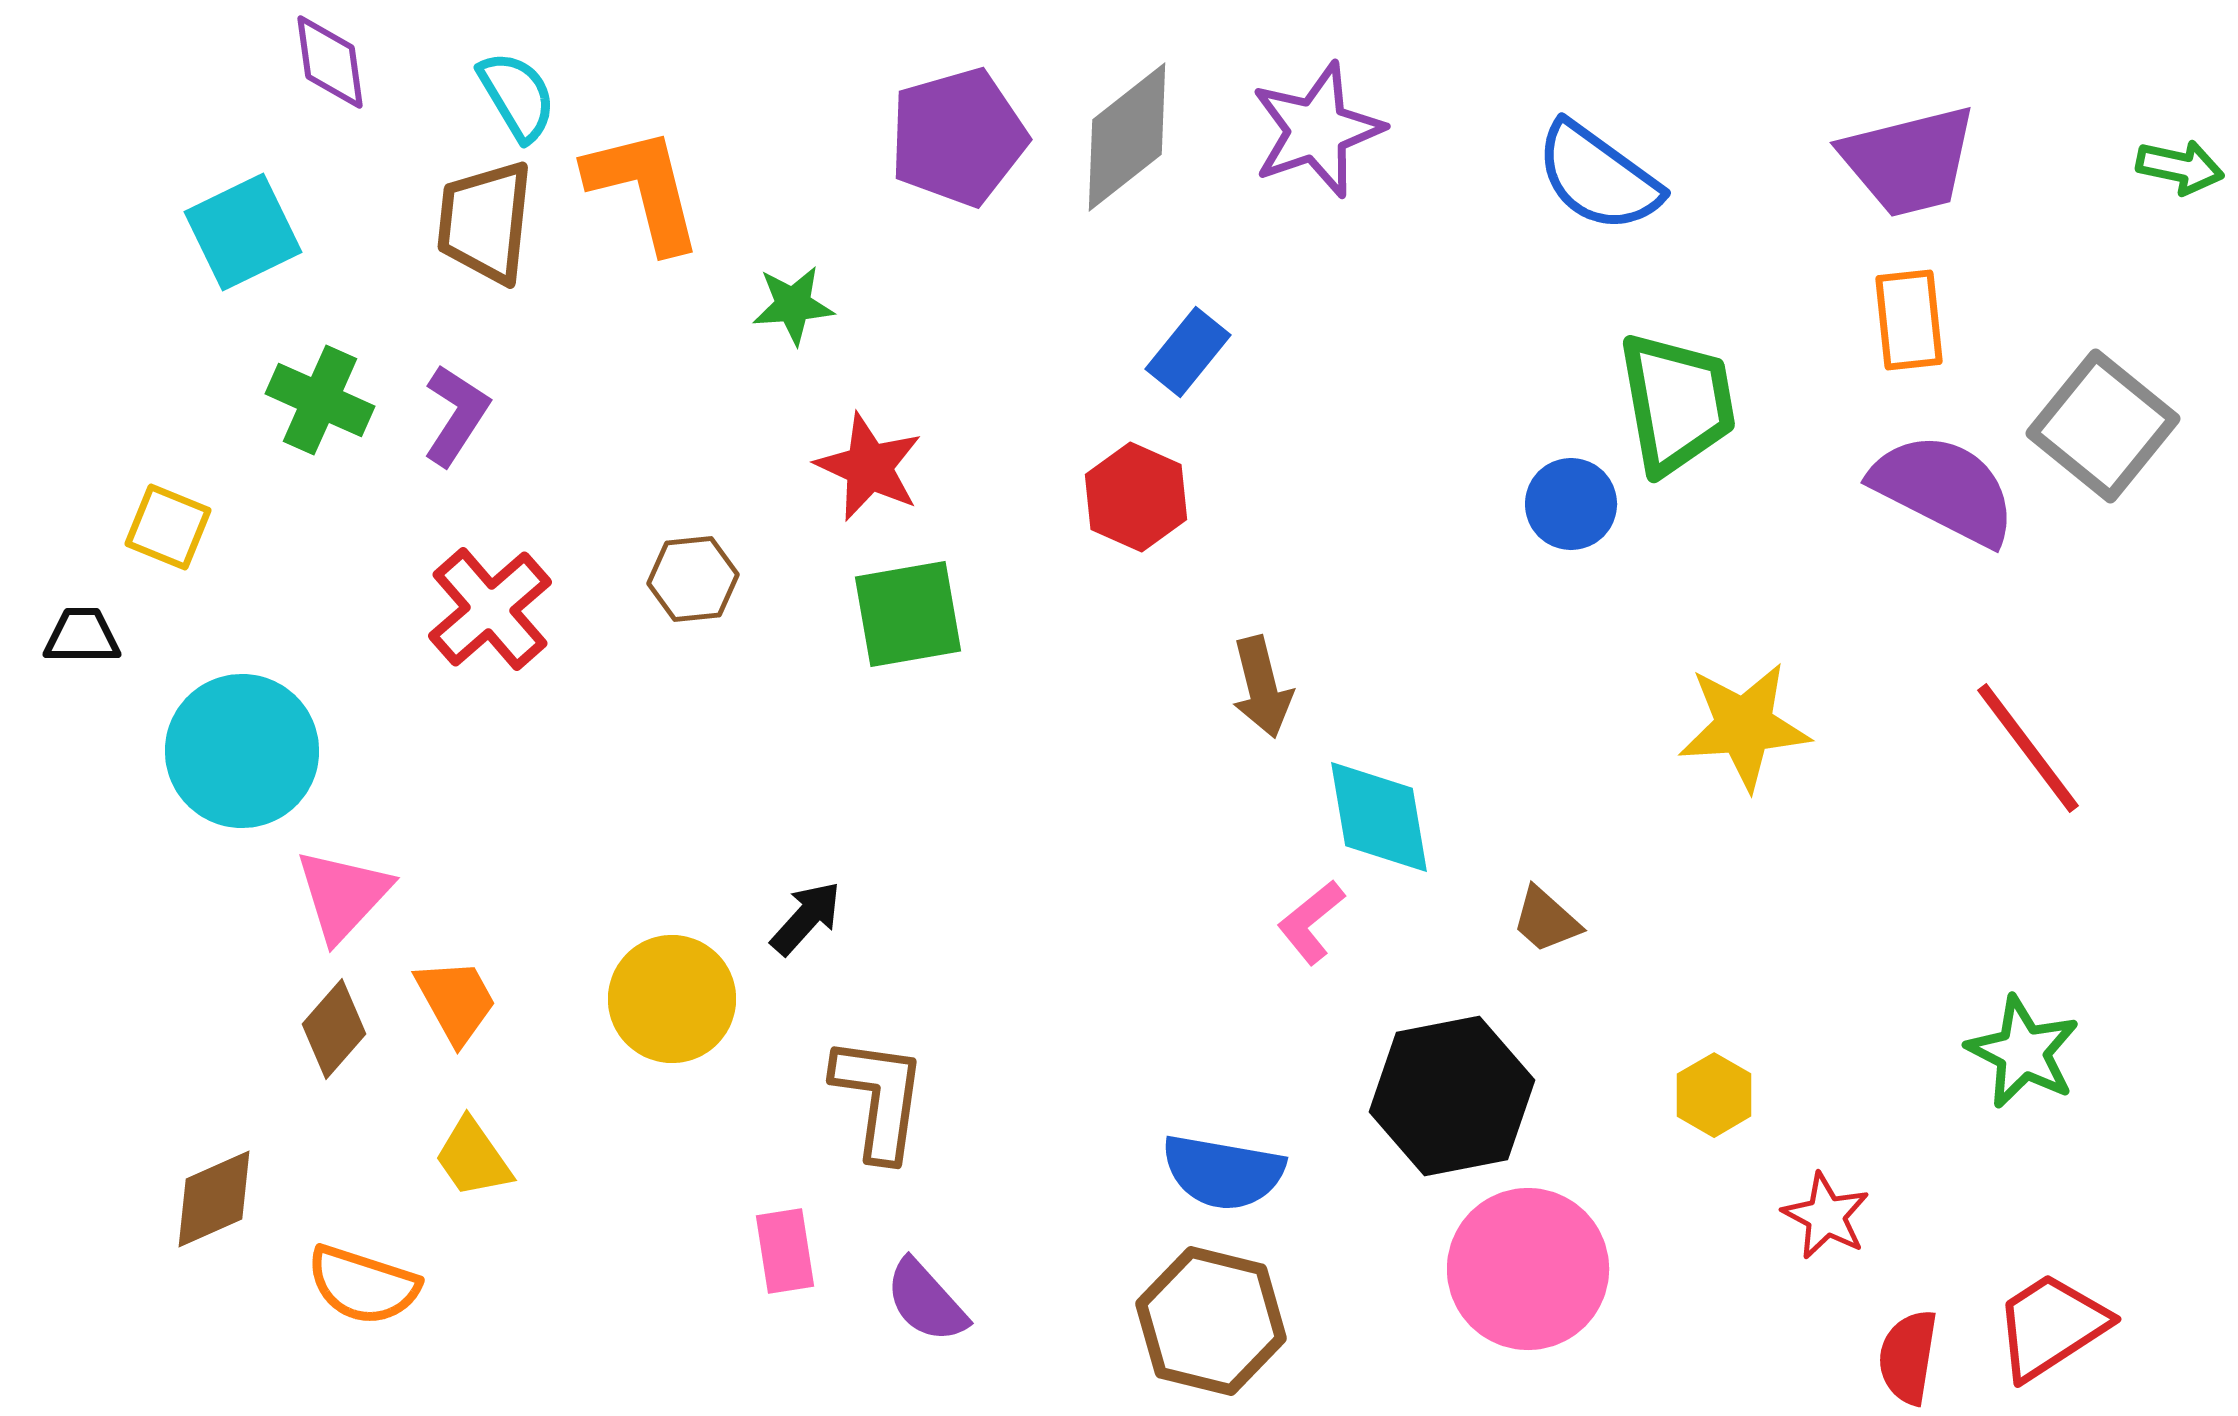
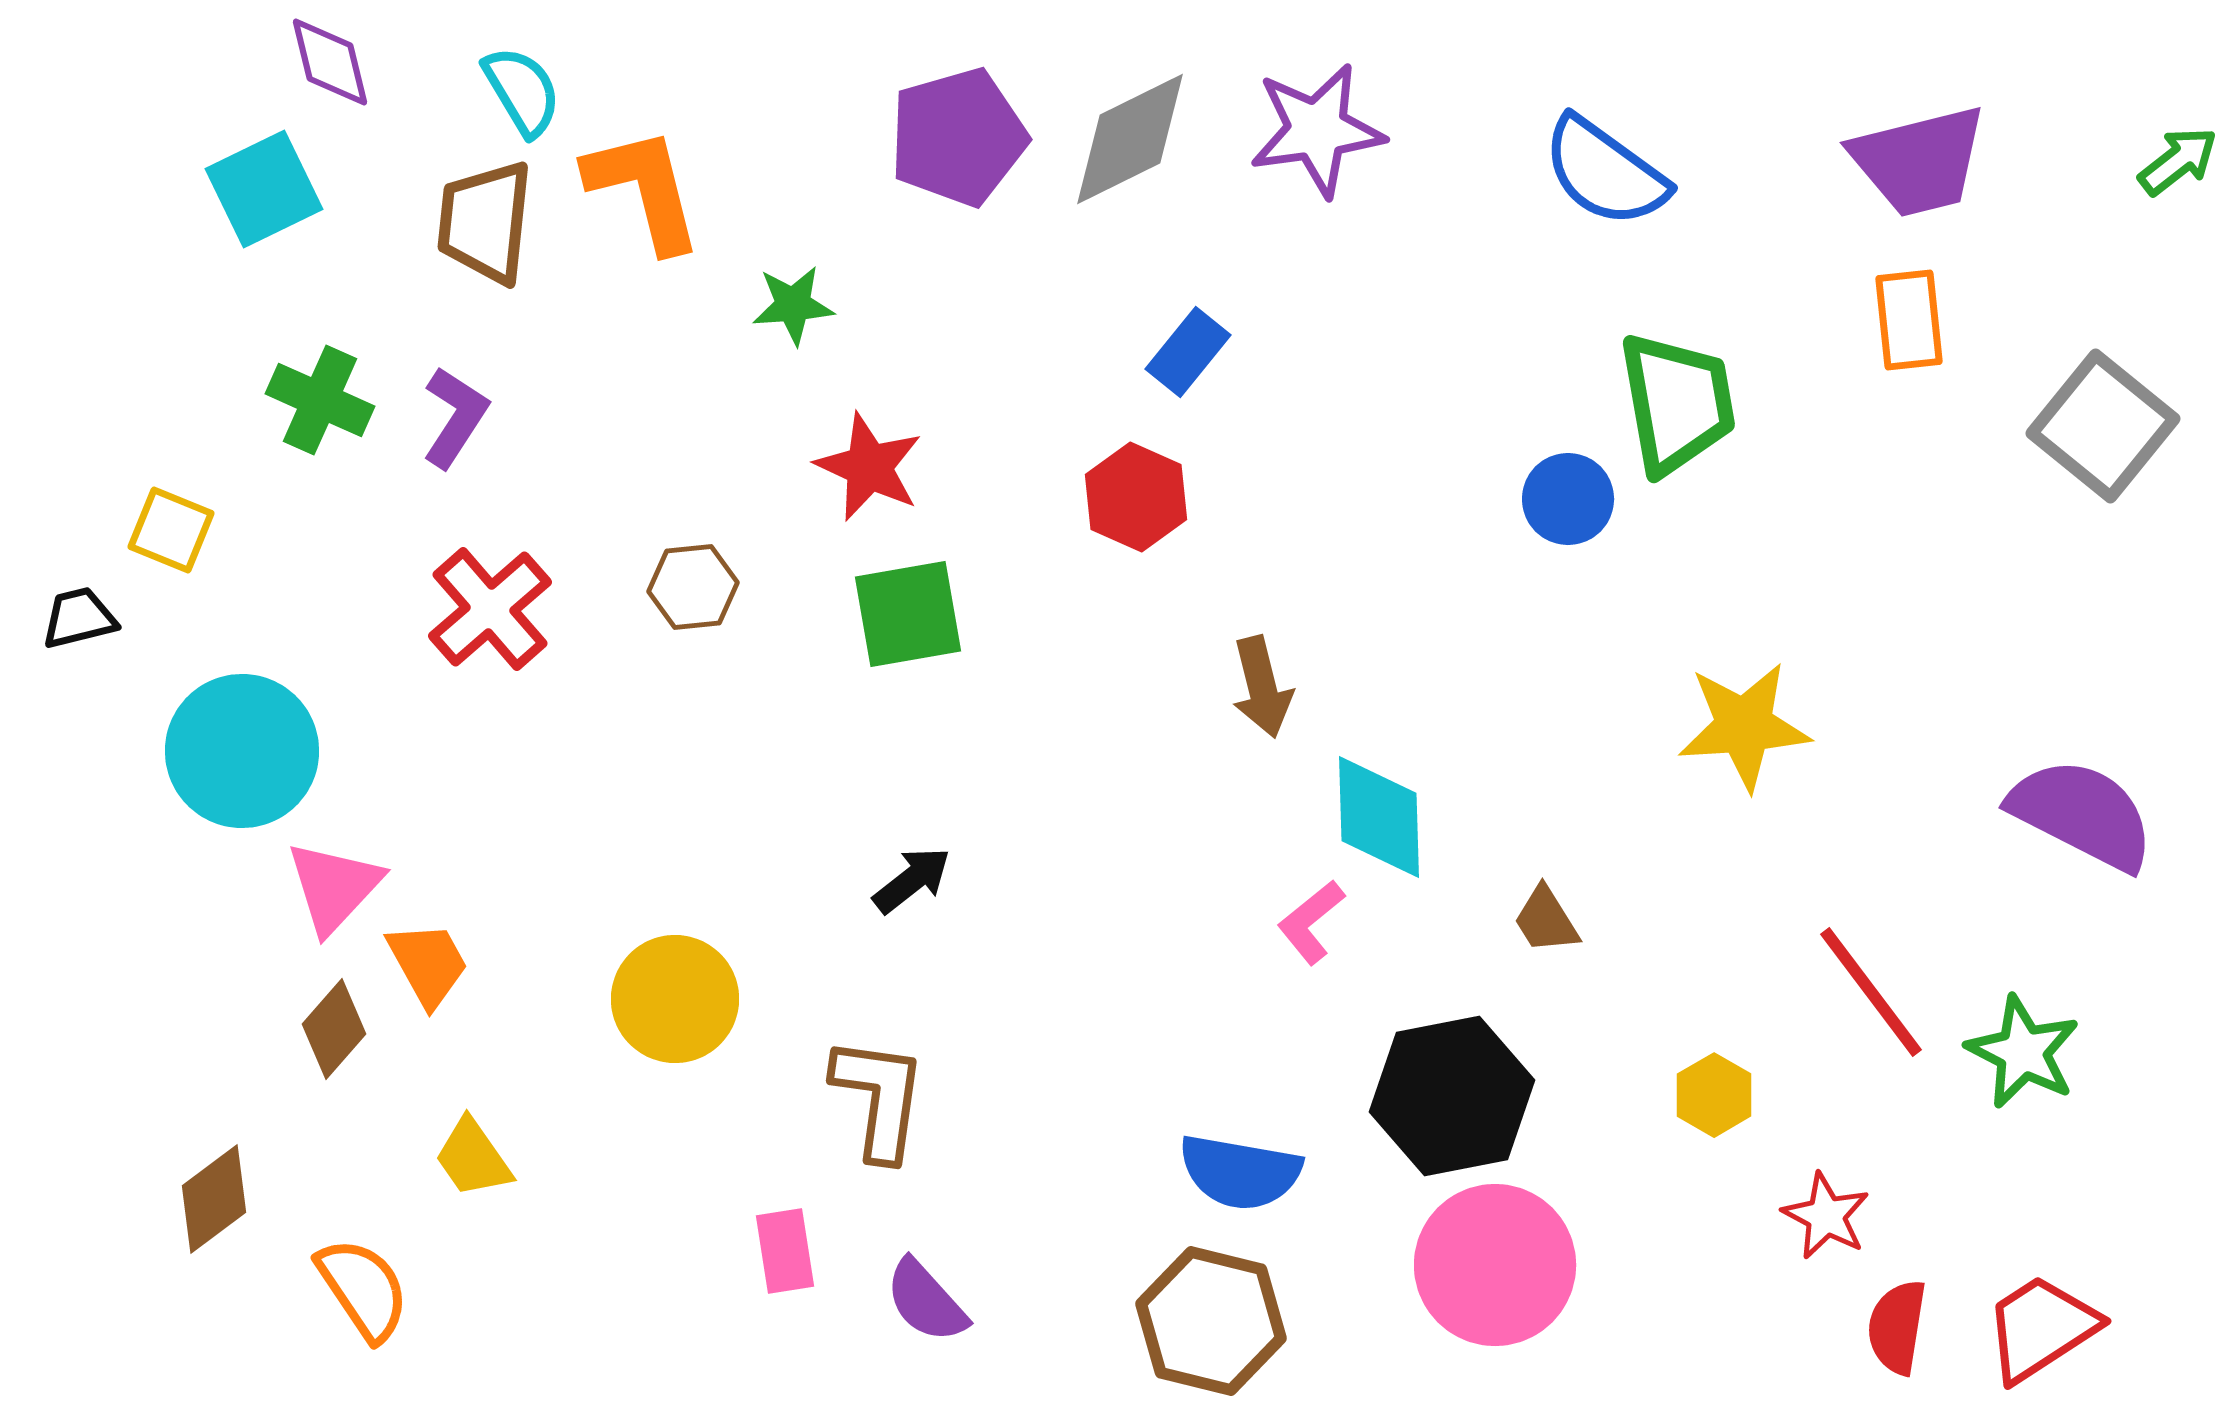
purple diamond at (330, 62): rotated 6 degrees counterclockwise
cyan semicircle at (517, 96): moved 5 px right, 5 px up
purple star at (1317, 130): rotated 11 degrees clockwise
gray diamond at (1127, 137): moved 3 px right, 2 px down; rotated 12 degrees clockwise
purple trapezoid at (1909, 161): moved 10 px right
green arrow at (2180, 167): moved 2 px left, 6 px up; rotated 50 degrees counterclockwise
blue semicircle at (1598, 177): moved 7 px right, 5 px up
cyan square at (243, 232): moved 21 px right, 43 px up
purple L-shape at (456, 415): moved 1 px left, 2 px down
purple semicircle at (1944, 489): moved 138 px right, 325 px down
blue circle at (1571, 504): moved 3 px left, 5 px up
yellow square at (168, 527): moved 3 px right, 3 px down
brown hexagon at (693, 579): moved 8 px down
black trapezoid at (82, 636): moved 3 px left, 18 px up; rotated 14 degrees counterclockwise
red line at (2028, 748): moved 157 px left, 244 px down
cyan diamond at (1379, 817): rotated 8 degrees clockwise
pink triangle at (343, 895): moved 9 px left, 8 px up
black arrow at (806, 918): moved 106 px right, 38 px up; rotated 10 degrees clockwise
brown trapezoid at (1546, 920): rotated 16 degrees clockwise
yellow circle at (672, 999): moved 3 px right
orange trapezoid at (456, 1001): moved 28 px left, 37 px up
blue semicircle at (1223, 1172): moved 17 px right
brown diamond at (214, 1199): rotated 13 degrees counterclockwise
pink circle at (1528, 1269): moved 33 px left, 4 px up
orange semicircle at (363, 1285): moved 4 px down; rotated 142 degrees counterclockwise
red trapezoid at (2051, 1326): moved 10 px left, 2 px down
red semicircle at (1908, 1357): moved 11 px left, 30 px up
